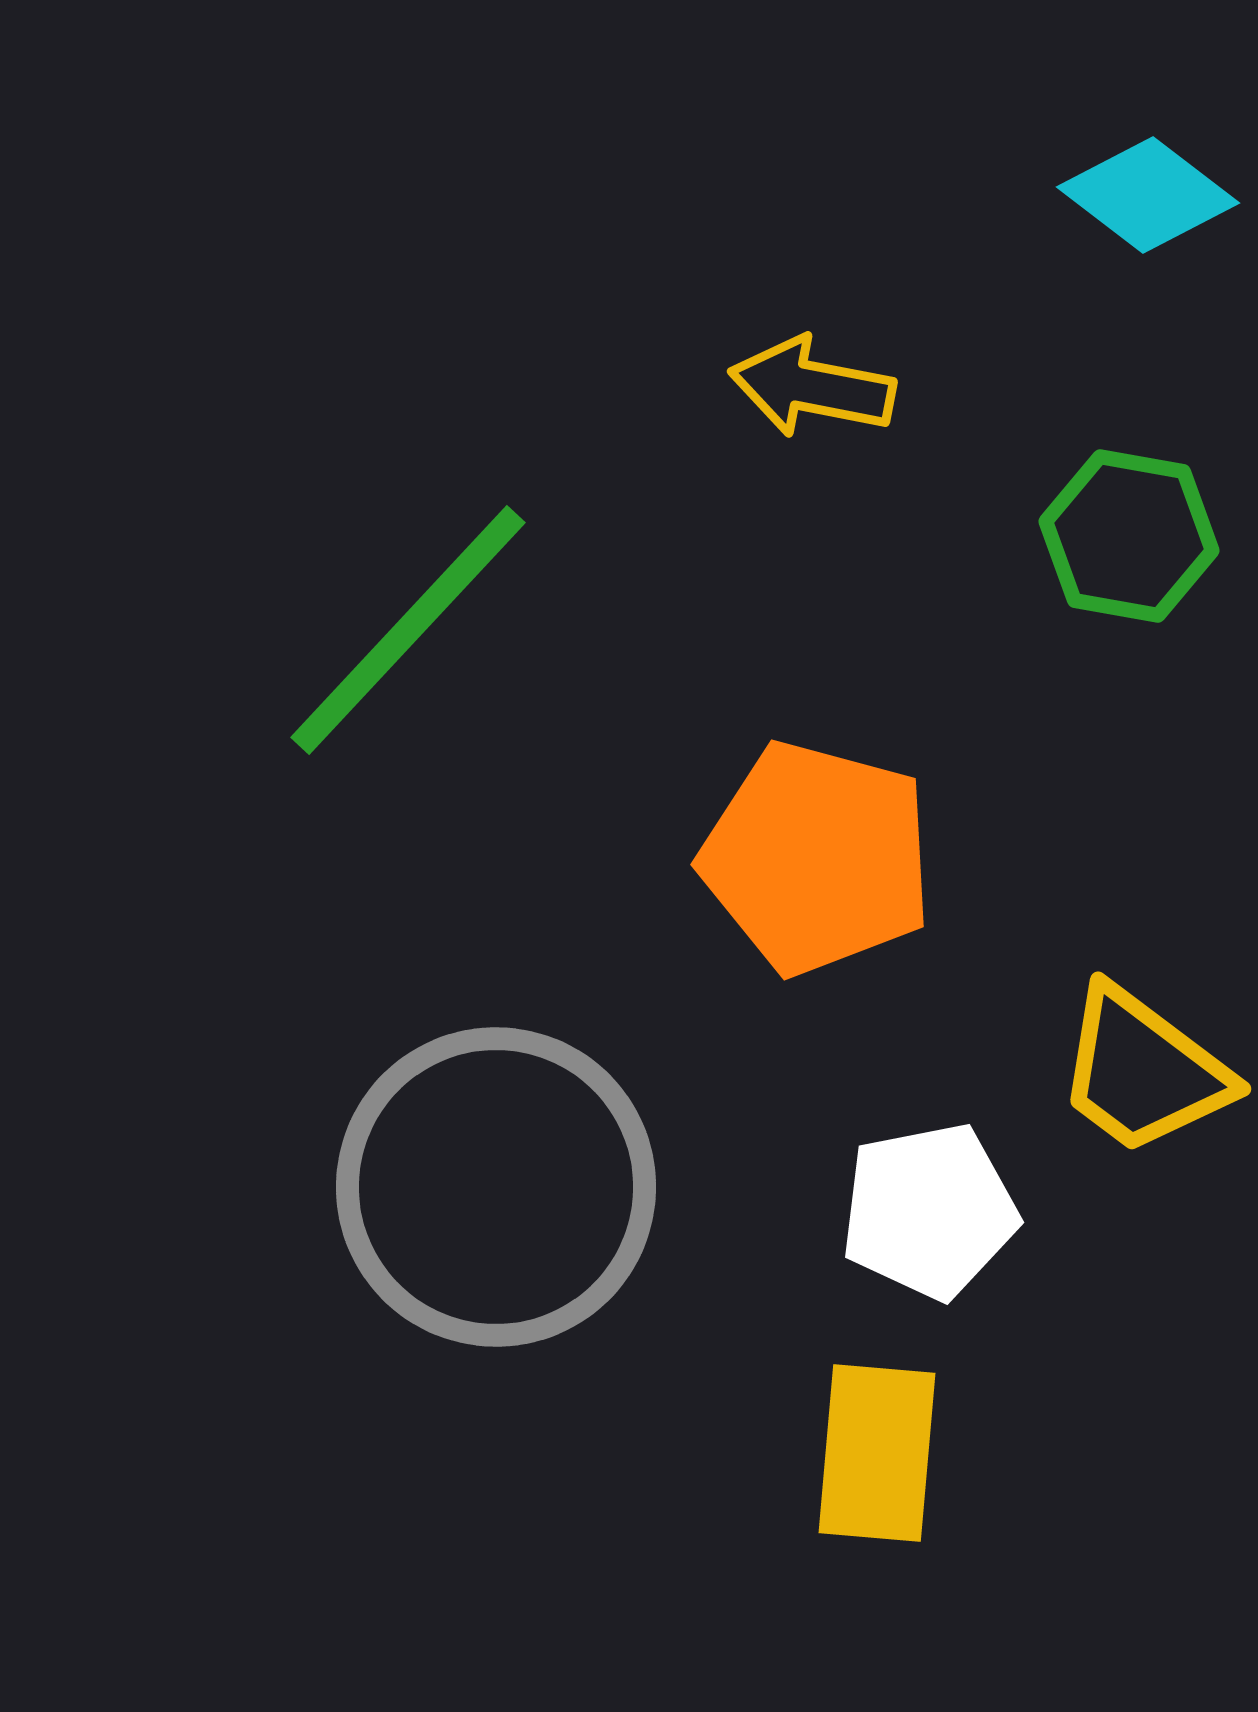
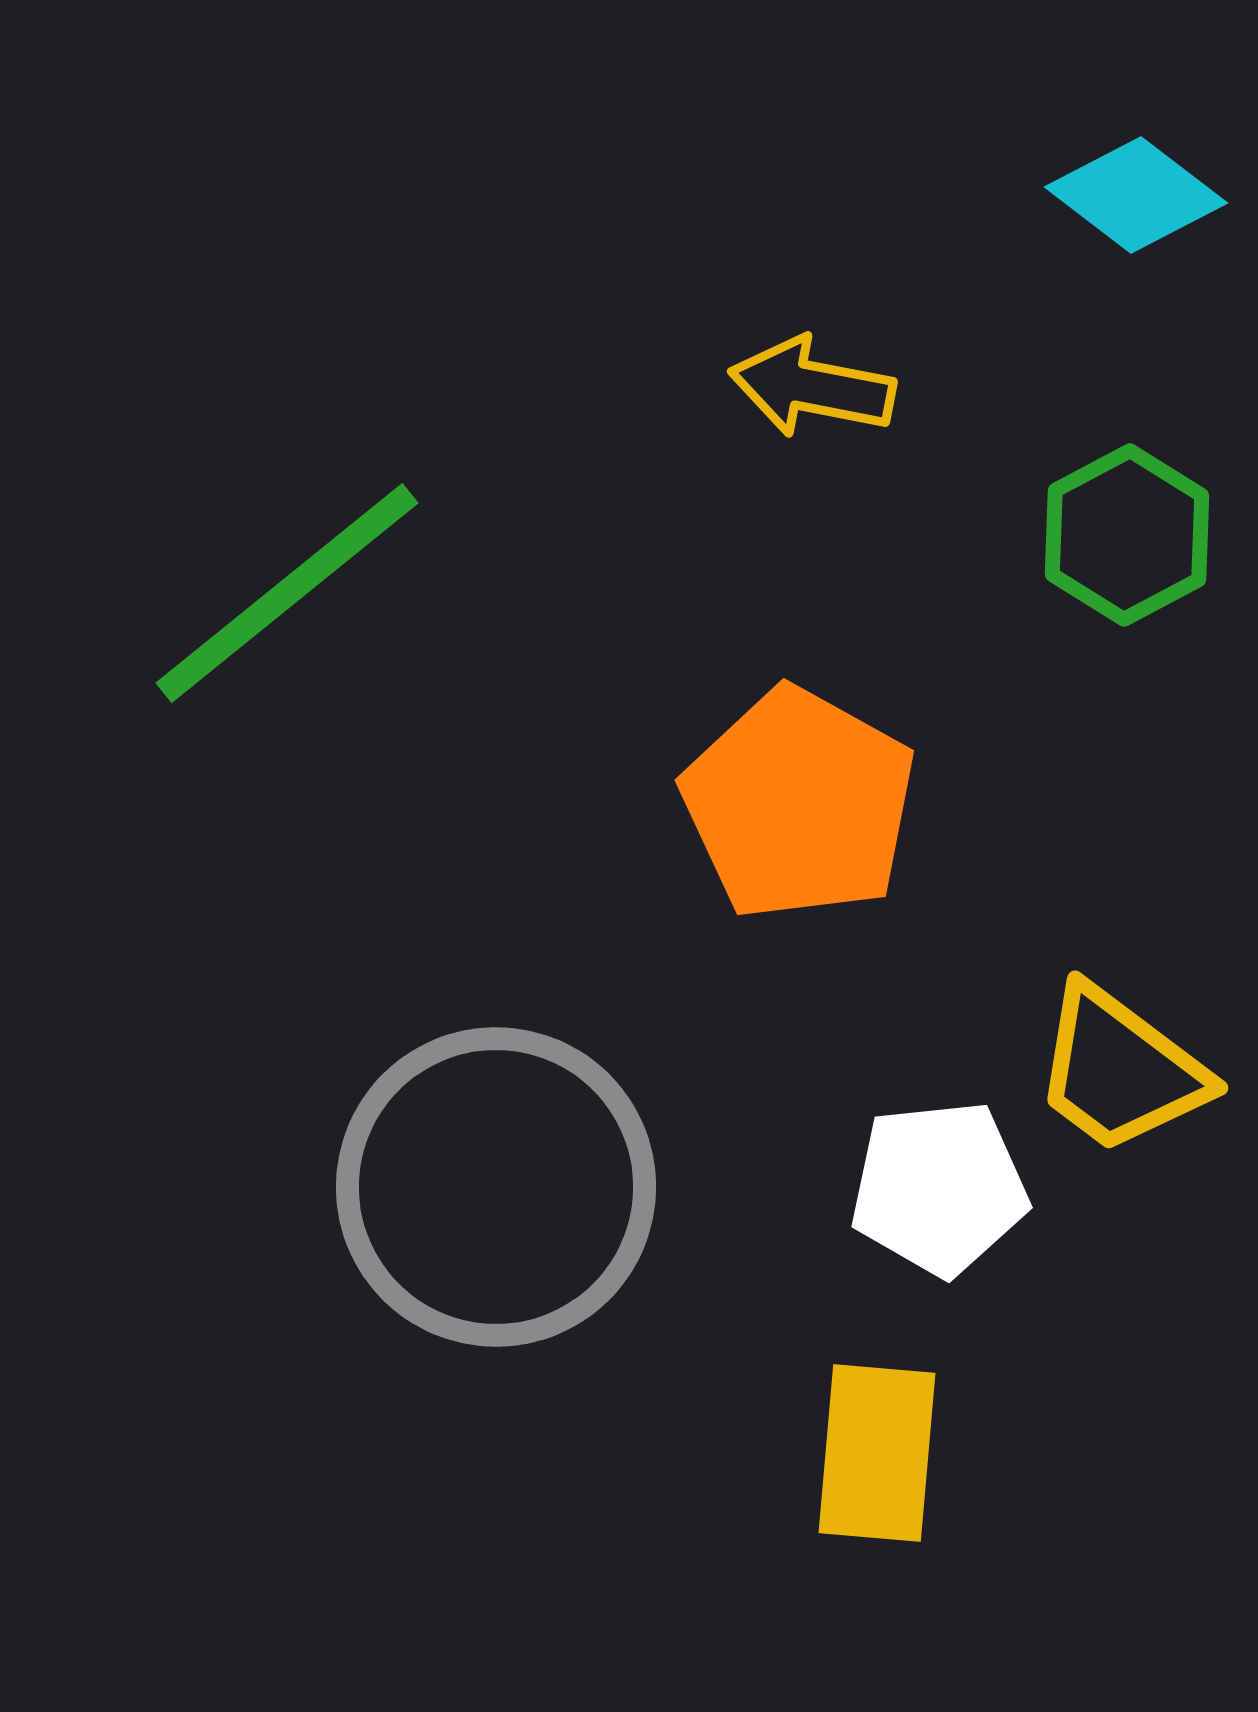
cyan diamond: moved 12 px left
green hexagon: moved 2 px left, 1 px up; rotated 22 degrees clockwise
green line: moved 121 px left, 37 px up; rotated 8 degrees clockwise
orange pentagon: moved 18 px left, 54 px up; rotated 14 degrees clockwise
yellow trapezoid: moved 23 px left, 1 px up
white pentagon: moved 10 px right, 23 px up; rotated 5 degrees clockwise
